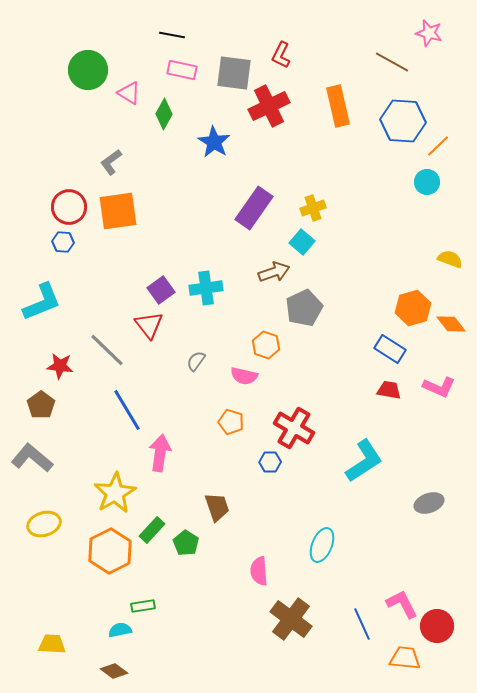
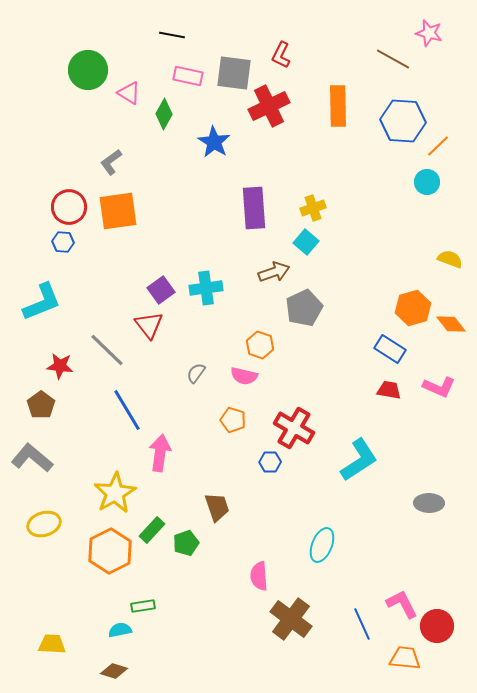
brown line at (392, 62): moved 1 px right, 3 px up
pink rectangle at (182, 70): moved 6 px right, 6 px down
orange rectangle at (338, 106): rotated 12 degrees clockwise
purple rectangle at (254, 208): rotated 39 degrees counterclockwise
cyan square at (302, 242): moved 4 px right
orange hexagon at (266, 345): moved 6 px left
gray semicircle at (196, 361): moved 12 px down
orange pentagon at (231, 422): moved 2 px right, 2 px up
cyan L-shape at (364, 461): moved 5 px left, 1 px up
gray ellipse at (429, 503): rotated 20 degrees clockwise
green pentagon at (186, 543): rotated 20 degrees clockwise
pink semicircle at (259, 571): moved 5 px down
brown diamond at (114, 671): rotated 20 degrees counterclockwise
